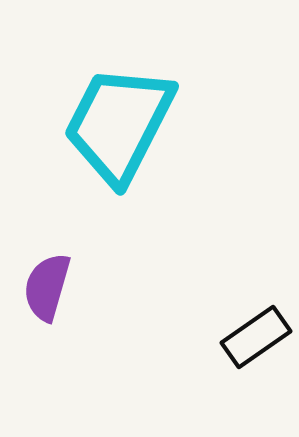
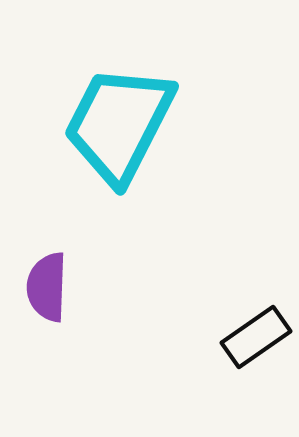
purple semicircle: rotated 14 degrees counterclockwise
